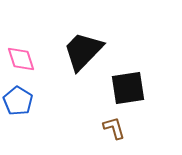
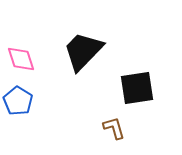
black square: moved 9 px right
